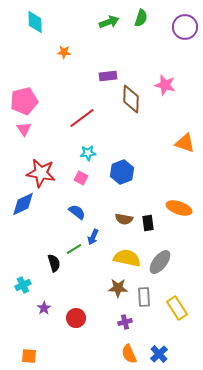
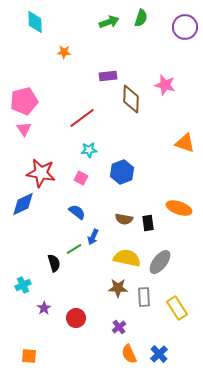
cyan star: moved 1 px right, 3 px up
purple cross: moved 6 px left, 5 px down; rotated 24 degrees counterclockwise
